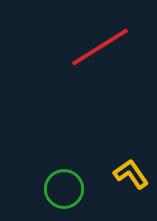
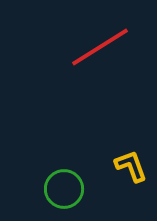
yellow L-shape: moved 8 px up; rotated 15 degrees clockwise
